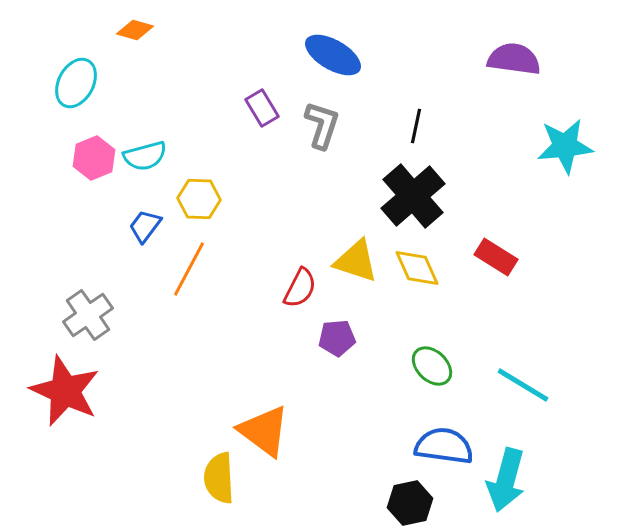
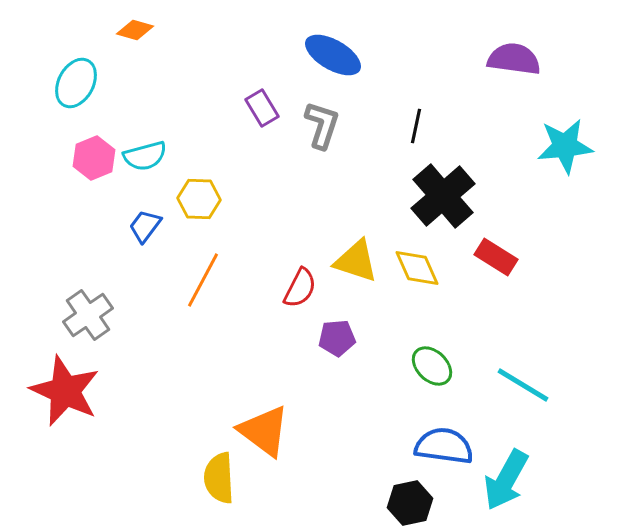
black cross: moved 30 px right
orange line: moved 14 px right, 11 px down
cyan arrow: rotated 14 degrees clockwise
